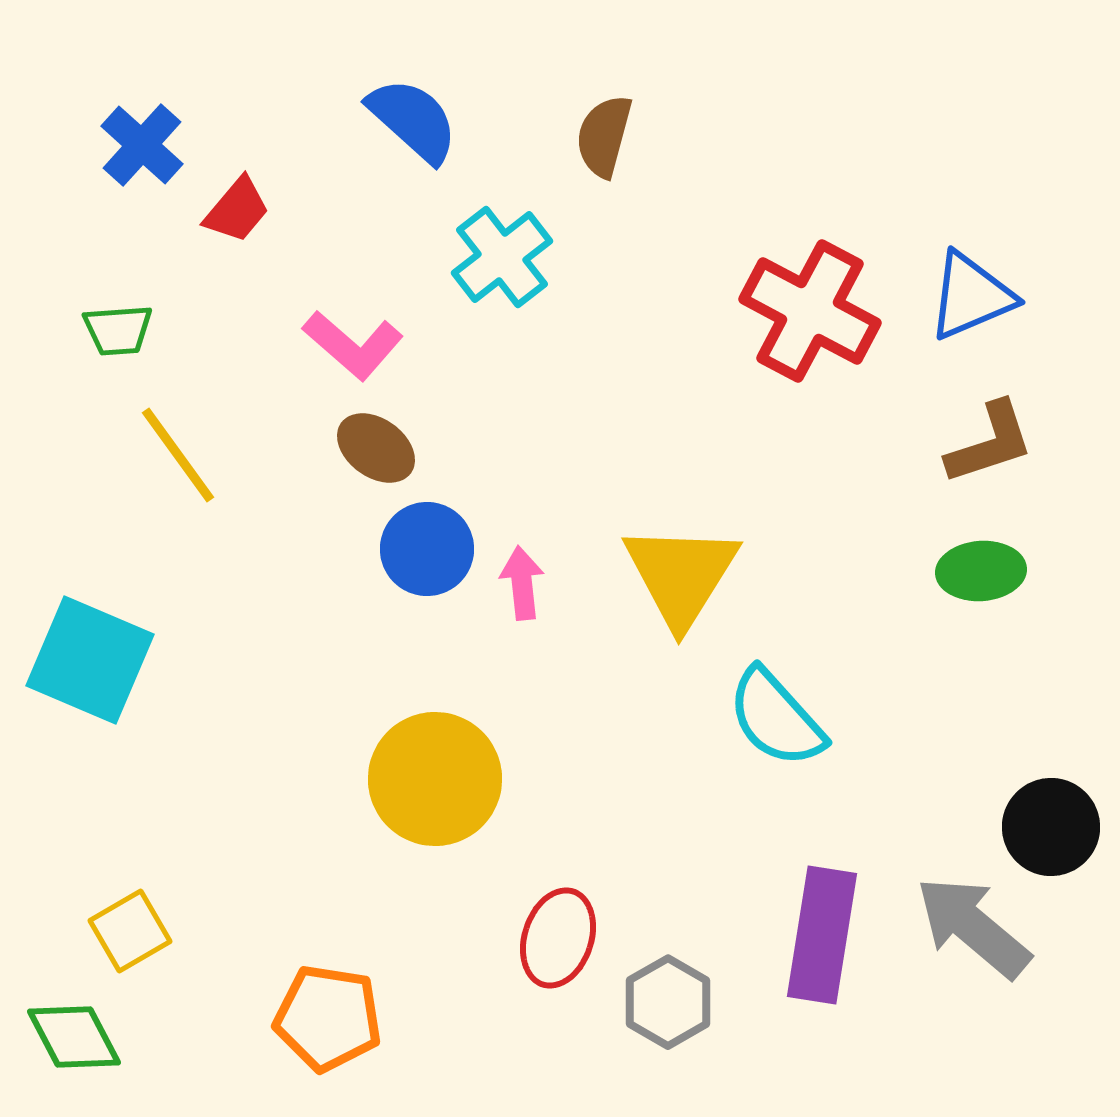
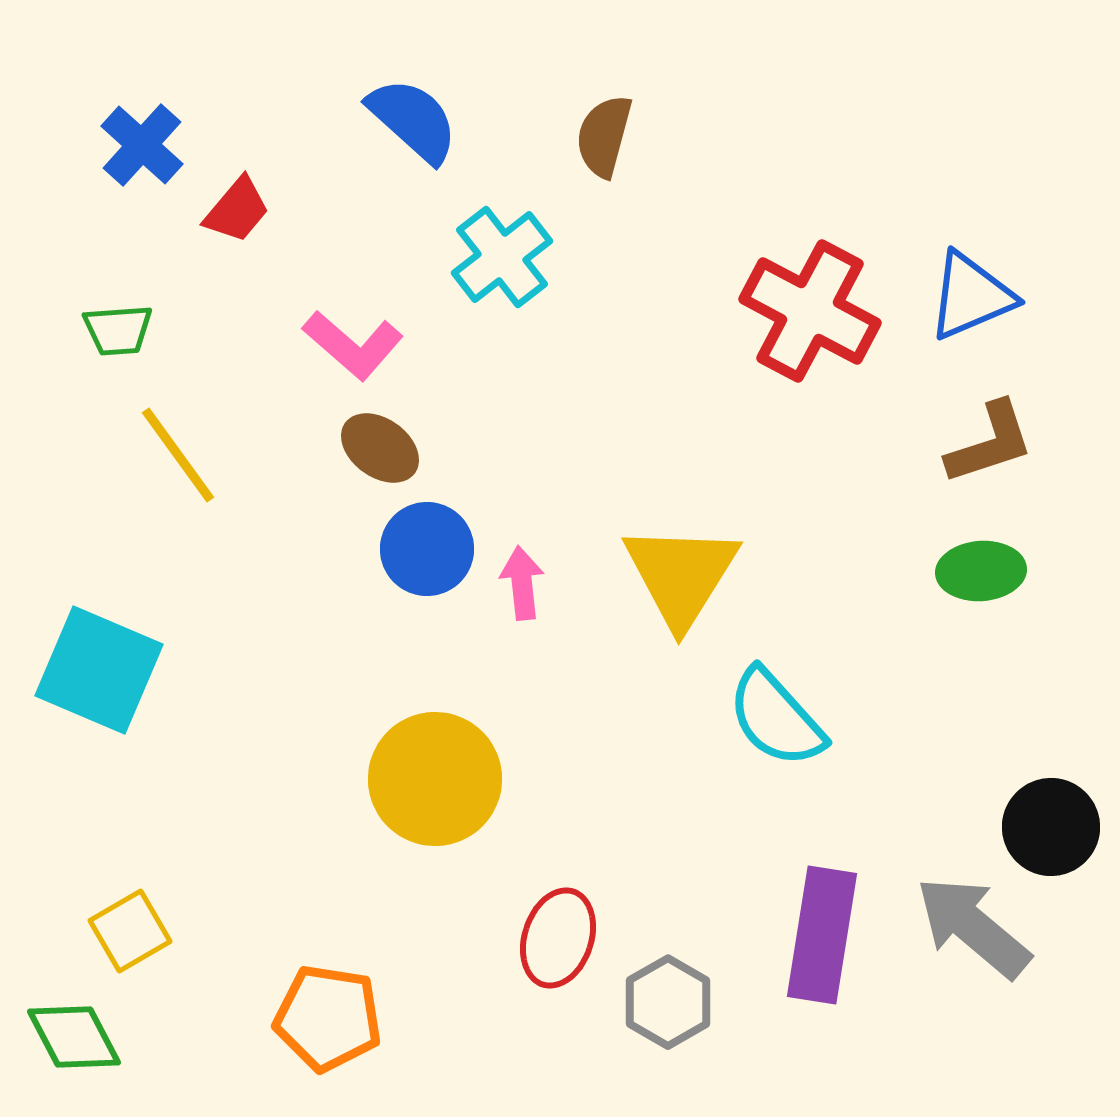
brown ellipse: moved 4 px right
cyan square: moved 9 px right, 10 px down
